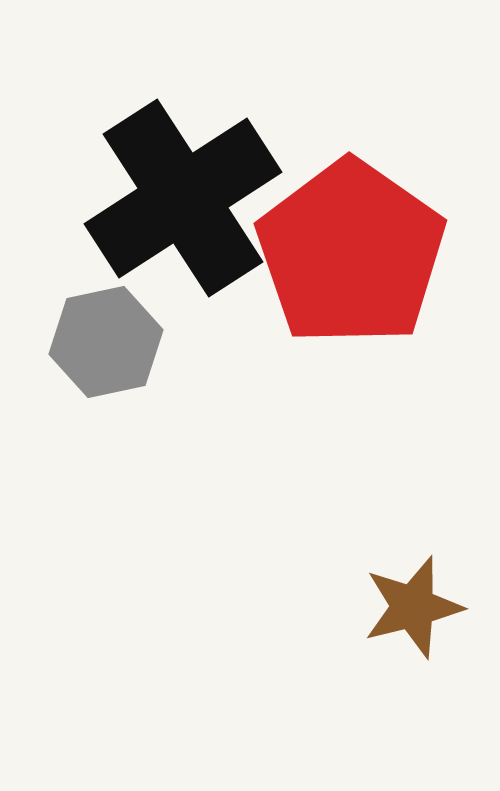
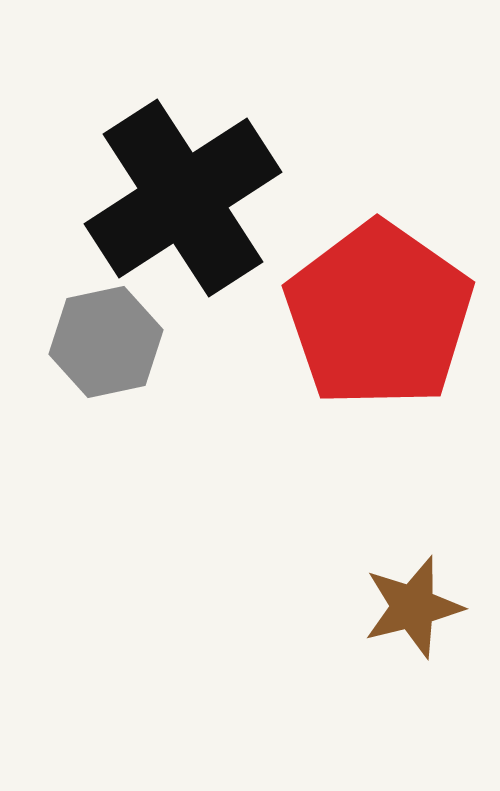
red pentagon: moved 28 px right, 62 px down
